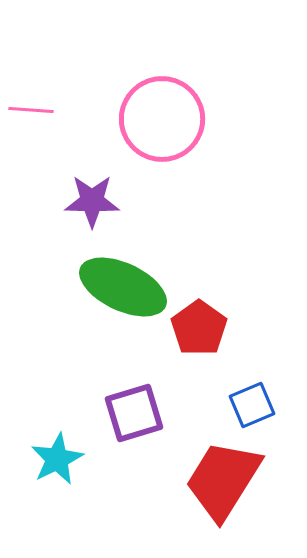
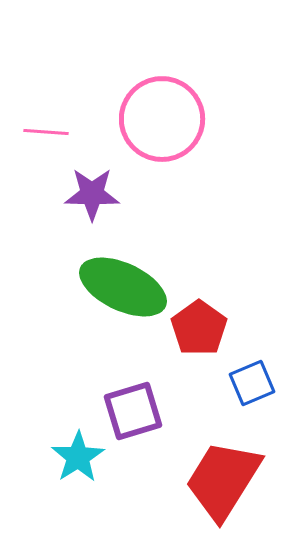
pink line: moved 15 px right, 22 px down
purple star: moved 7 px up
blue square: moved 22 px up
purple square: moved 1 px left, 2 px up
cyan star: moved 21 px right, 2 px up; rotated 6 degrees counterclockwise
